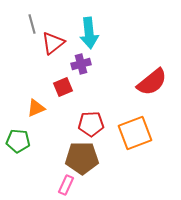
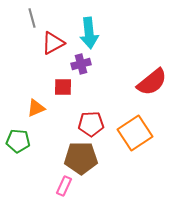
gray line: moved 6 px up
red triangle: rotated 10 degrees clockwise
red square: rotated 24 degrees clockwise
orange square: rotated 12 degrees counterclockwise
brown pentagon: moved 1 px left
pink rectangle: moved 2 px left, 1 px down
